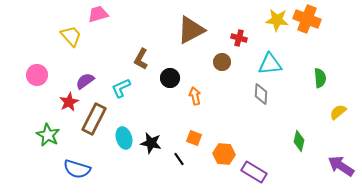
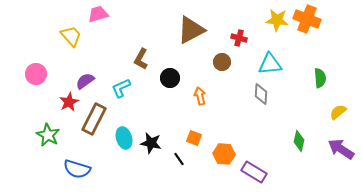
pink circle: moved 1 px left, 1 px up
orange arrow: moved 5 px right
purple arrow: moved 17 px up
